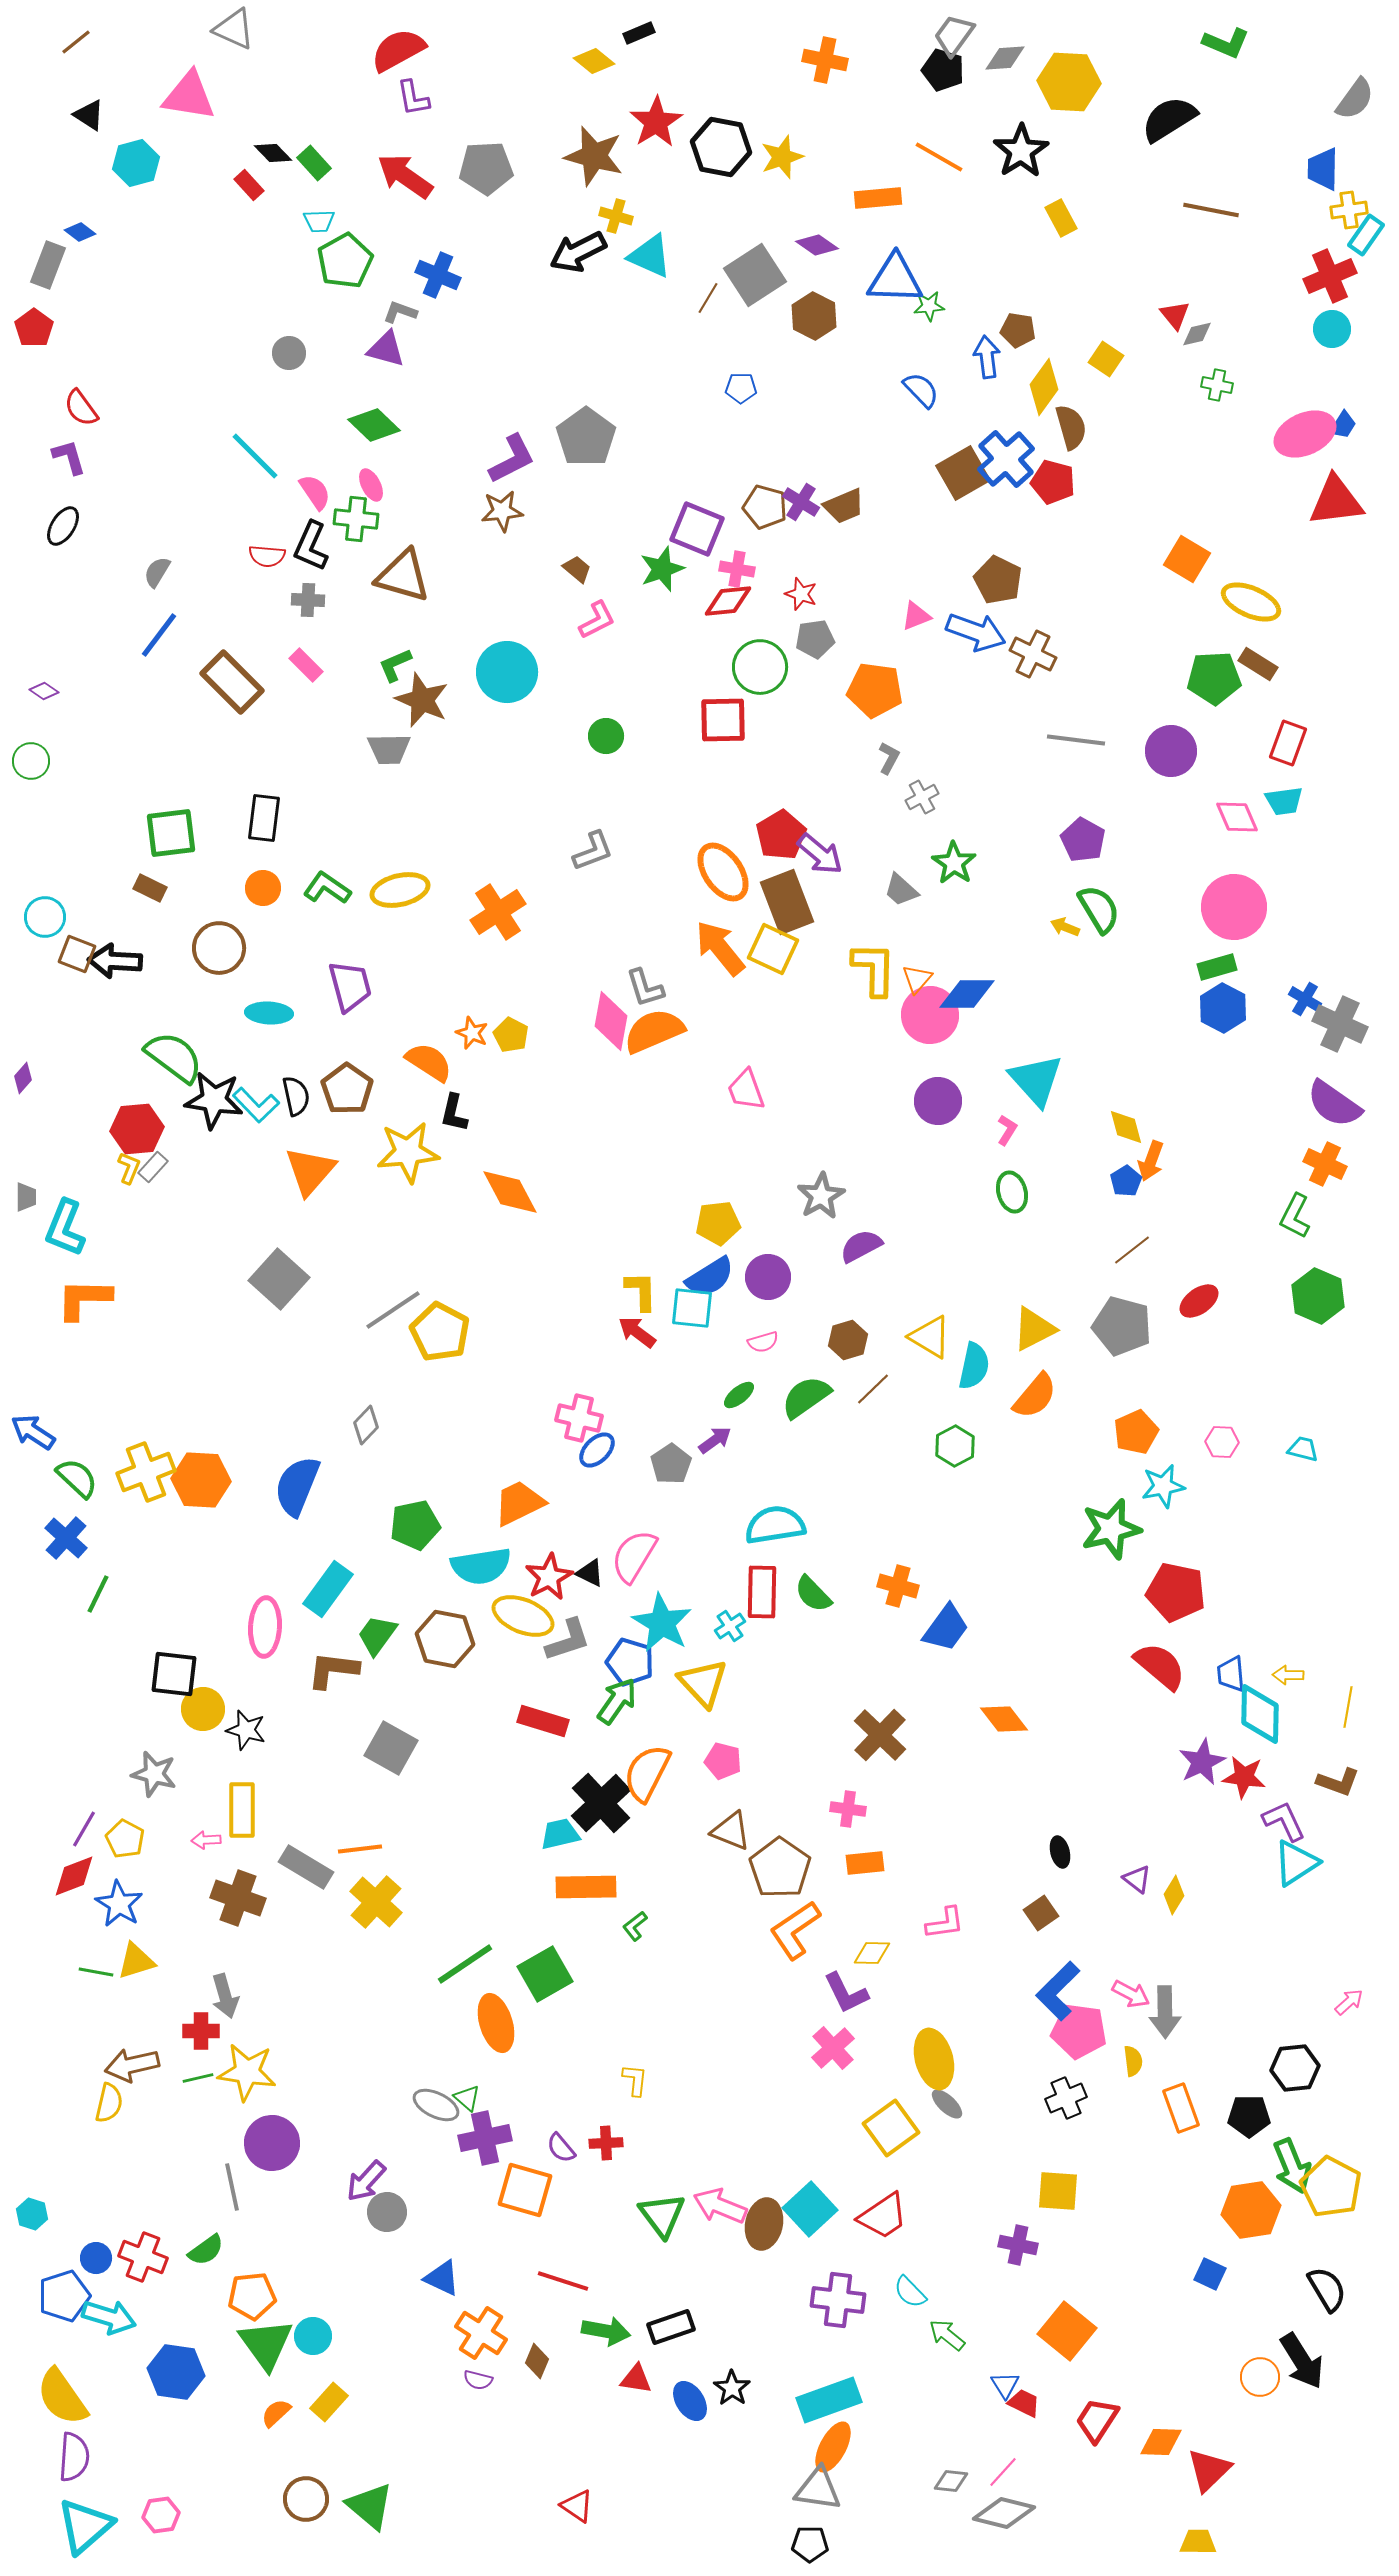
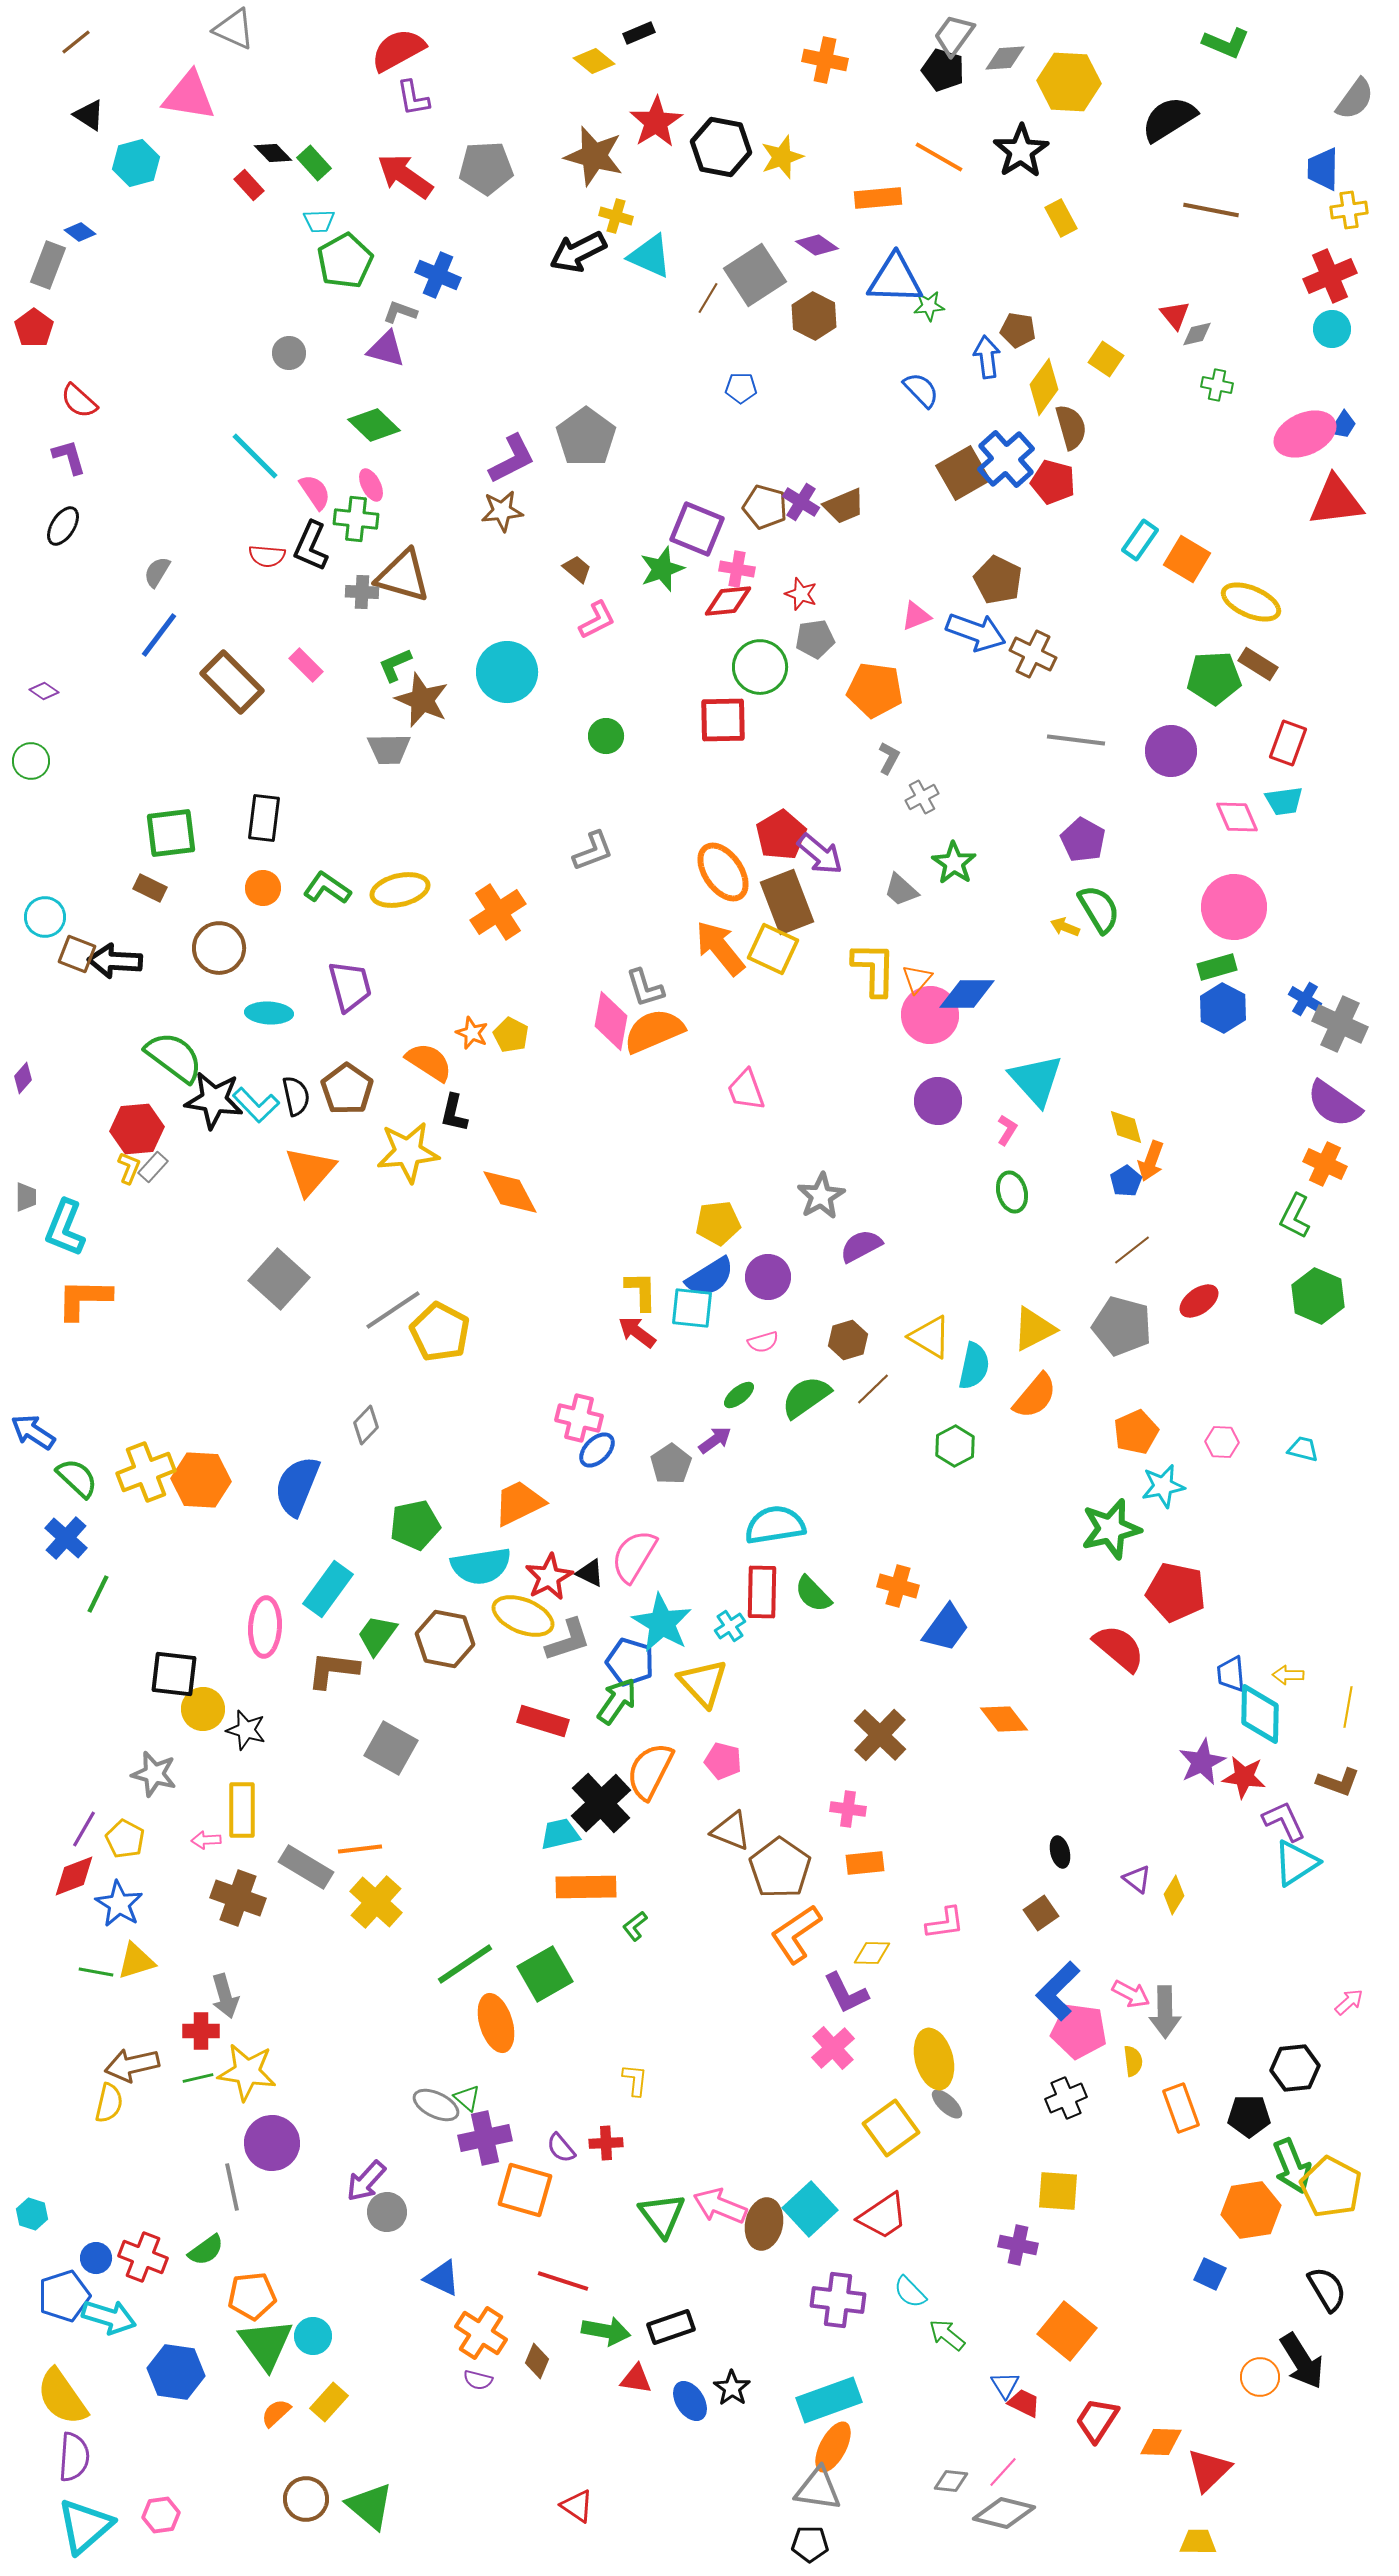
cyan rectangle at (1366, 235): moved 226 px left, 305 px down
red semicircle at (81, 408): moved 2 px left, 7 px up; rotated 12 degrees counterclockwise
gray cross at (308, 600): moved 54 px right, 8 px up
red semicircle at (1160, 1666): moved 41 px left, 18 px up
orange semicircle at (647, 1773): moved 3 px right, 2 px up
orange L-shape at (795, 1930): moved 1 px right, 4 px down
